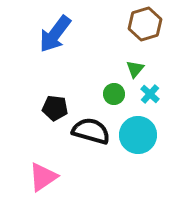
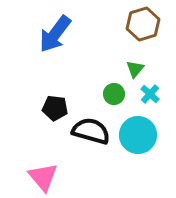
brown hexagon: moved 2 px left
pink triangle: rotated 36 degrees counterclockwise
